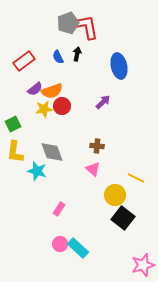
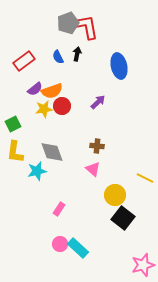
purple arrow: moved 5 px left
cyan star: rotated 30 degrees counterclockwise
yellow line: moved 9 px right
